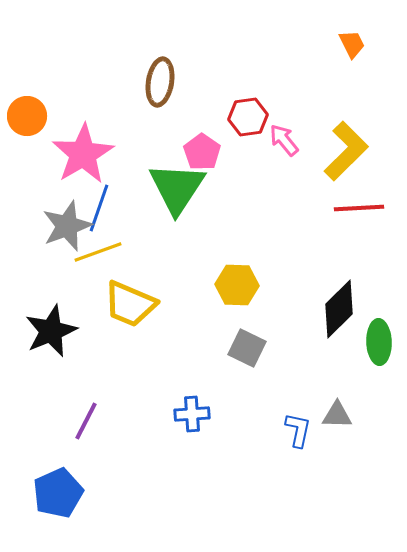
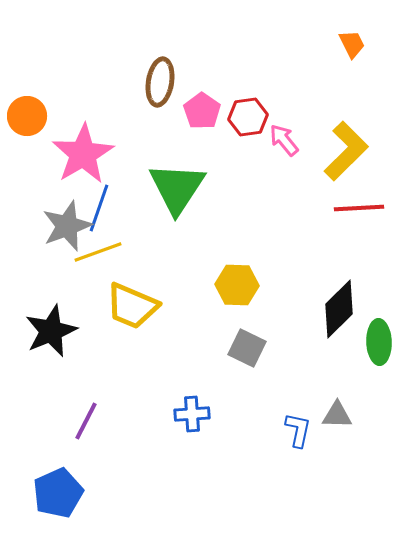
pink pentagon: moved 41 px up
yellow trapezoid: moved 2 px right, 2 px down
